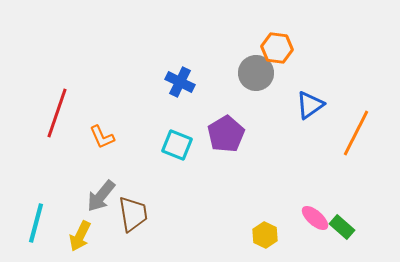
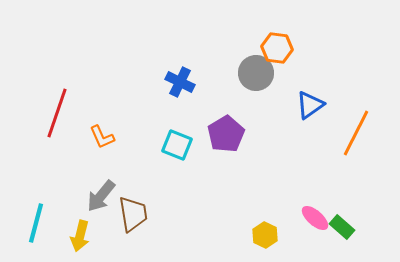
yellow arrow: rotated 12 degrees counterclockwise
